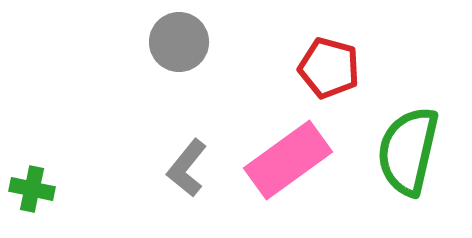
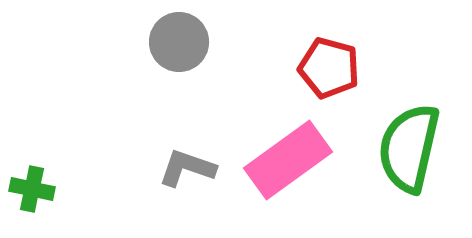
green semicircle: moved 1 px right, 3 px up
gray L-shape: rotated 70 degrees clockwise
